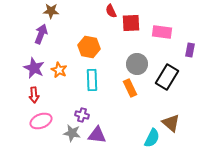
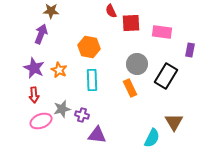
black rectangle: moved 1 px left, 1 px up
brown triangle: moved 3 px right, 1 px up; rotated 18 degrees clockwise
gray star: moved 10 px left, 24 px up; rotated 24 degrees counterclockwise
